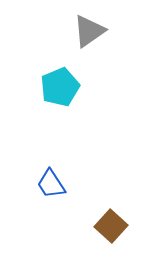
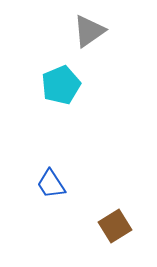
cyan pentagon: moved 1 px right, 2 px up
brown square: moved 4 px right; rotated 16 degrees clockwise
